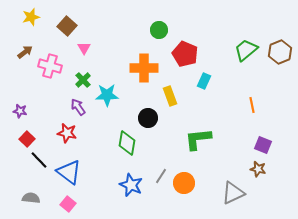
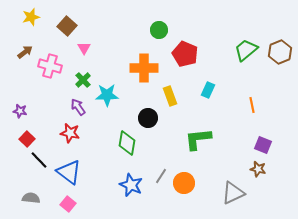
cyan rectangle: moved 4 px right, 9 px down
red star: moved 3 px right
